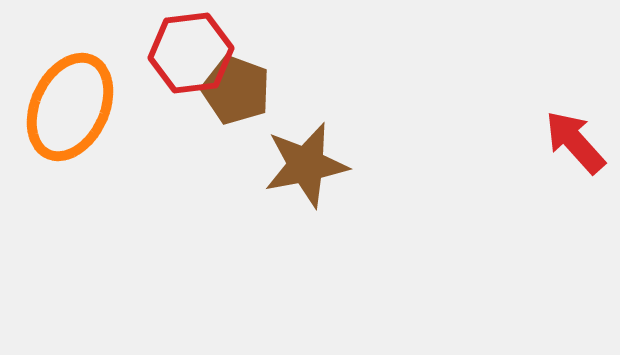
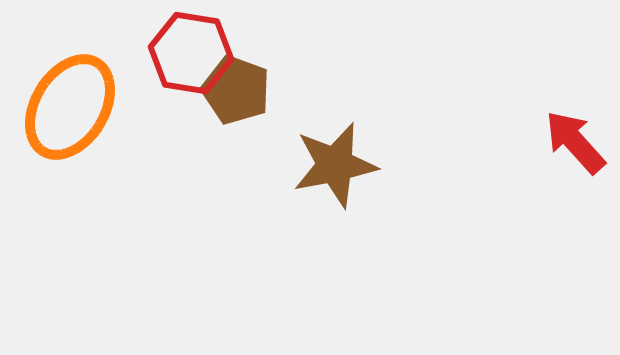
red hexagon: rotated 16 degrees clockwise
orange ellipse: rotated 6 degrees clockwise
brown star: moved 29 px right
